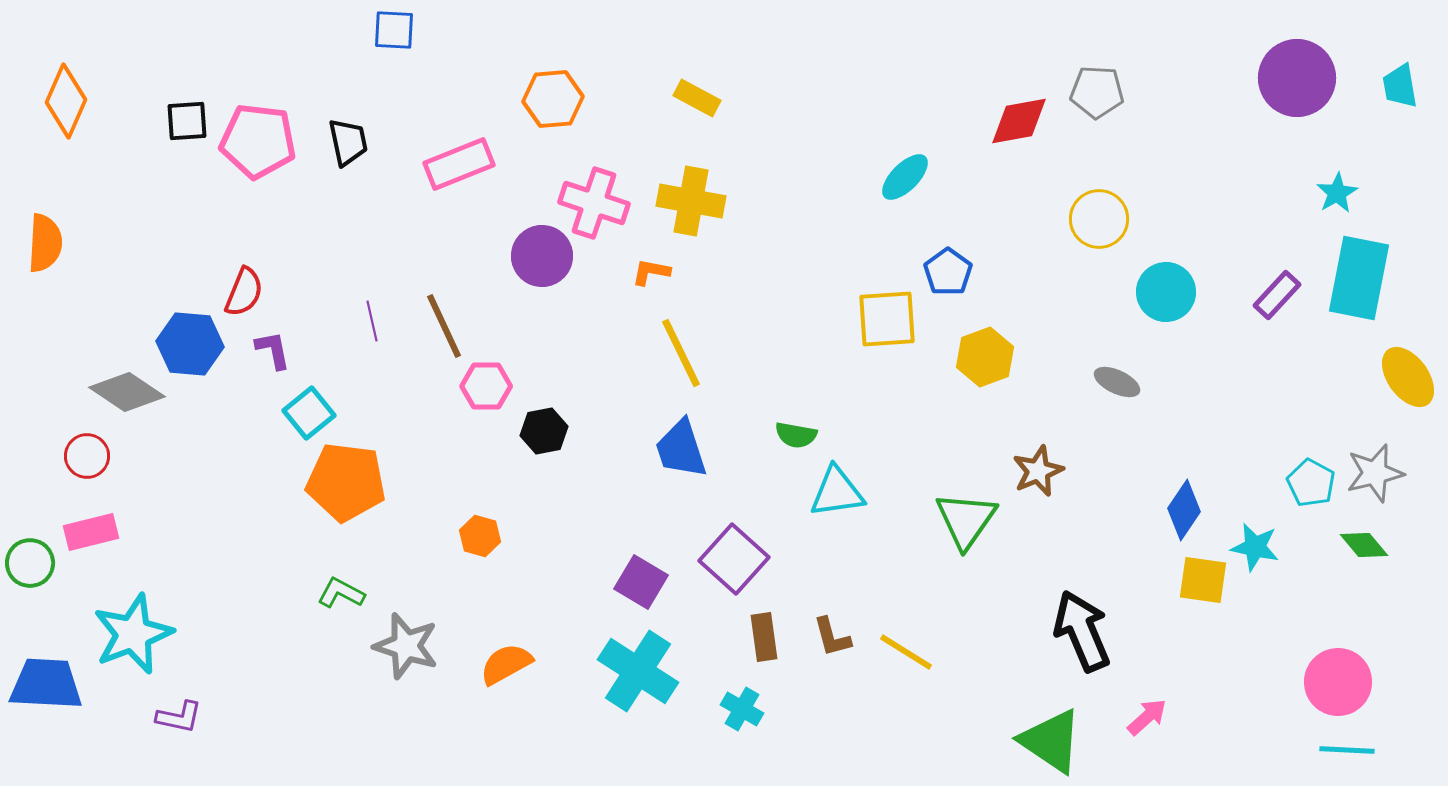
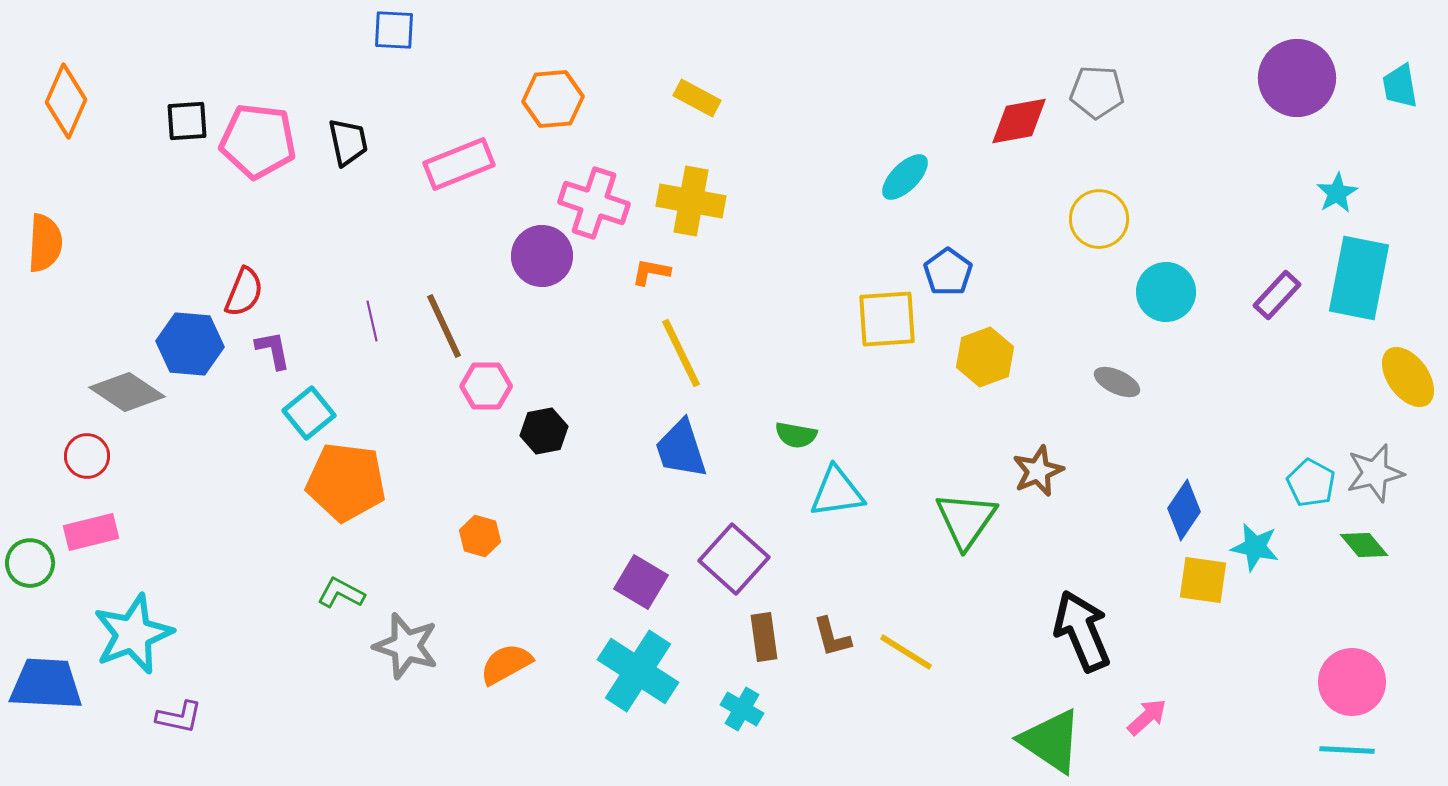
pink circle at (1338, 682): moved 14 px right
